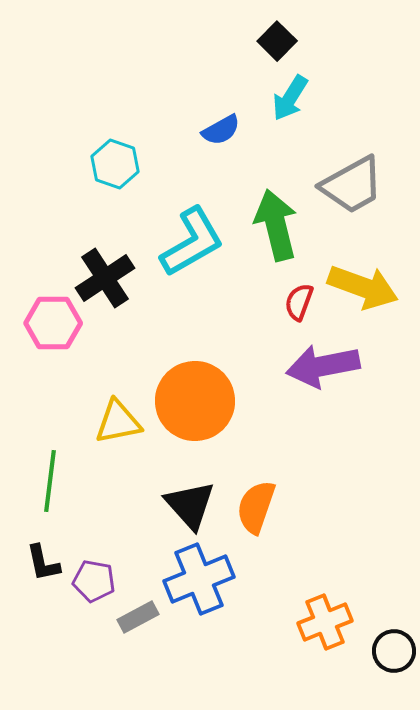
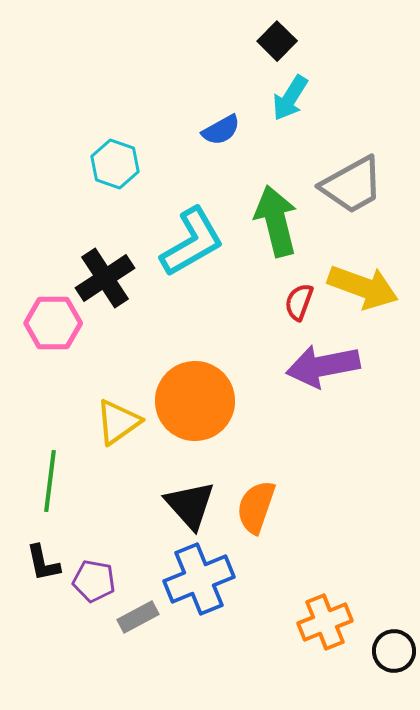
green arrow: moved 4 px up
yellow triangle: rotated 24 degrees counterclockwise
